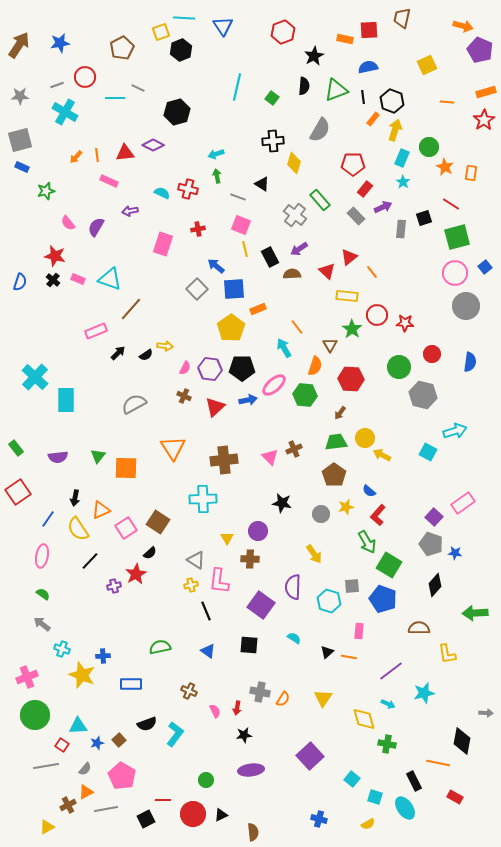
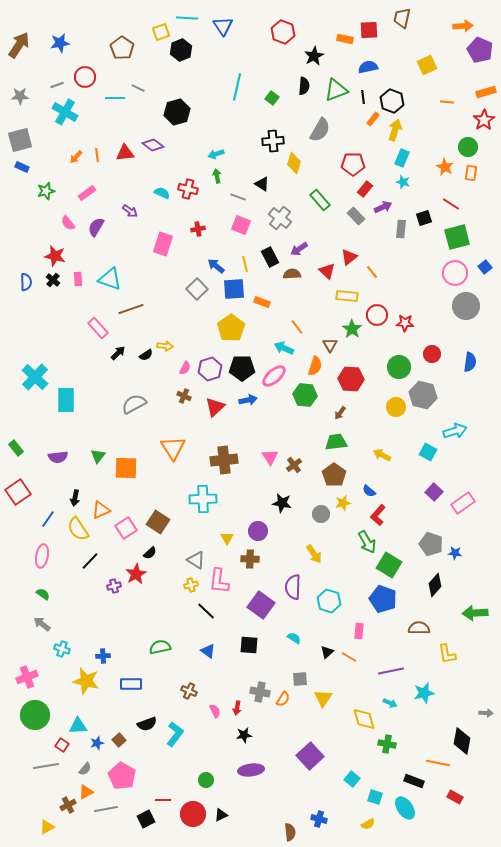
cyan line at (184, 18): moved 3 px right
orange arrow at (463, 26): rotated 18 degrees counterclockwise
red hexagon at (283, 32): rotated 20 degrees counterclockwise
brown pentagon at (122, 48): rotated 10 degrees counterclockwise
purple diamond at (153, 145): rotated 10 degrees clockwise
green circle at (429, 147): moved 39 px right
pink rectangle at (109, 181): moved 22 px left, 12 px down; rotated 60 degrees counterclockwise
cyan star at (403, 182): rotated 16 degrees counterclockwise
purple arrow at (130, 211): rotated 133 degrees counterclockwise
gray cross at (295, 215): moved 15 px left, 3 px down
yellow line at (245, 249): moved 15 px down
pink rectangle at (78, 279): rotated 64 degrees clockwise
blue semicircle at (20, 282): moved 6 px right; rotated 18 degrees counterclockwise
brown line at (131, 309): rotated 30 degrees clockwise
orange rectangle at (258, 309): moved 4 px right, 7 px up; rotated 42 degrees clockwise
pink rectangle at (96, 331): moved 2 px right, 3 px up; rotated 70 degrees clockwise
cyan arrow at (284, 348): rotated 36 degrees counterclockwise
purple hexagon at (210, 369): rotated 25 degrees counterclockwise
pink ellipse at (274, 385): moved 9 px up
yellow circle at (365, 438): moved 31 px right, 31 px up
brown cross at (294, 449): moved 16 px down; rotated 14 degrees counterclockwise
pink triangle at (270, 457): rotated 12 degrees clockwise
yellow star at (346, 507): moved 3 px left, 4 px up
purple square at (434, 517): moved 25 px up
gray square at (352, 586): moved 52 px left, 93 px down
black line at (206, 611): rotated 24 degrees counterclockwise
orange line at (349, 657): rotated 21 degrees clockwise
purple line at (391, 671): rotated 25 degrees clockwise
yellow star at (82, 675): moved 4 px right, 6 px down; rotated 8 degrees counterclockwise
cyan arrow at (388, 704): moved 2 px right, 1 px up
black rectangle at (414, 781): rotated 42 degrees counterclockwise
brown semicircle at (253, 832): moved 37 px right
